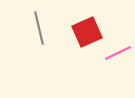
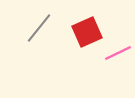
gray line: rotated 52 degrees clockwise
